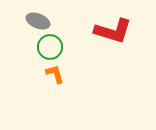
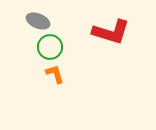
red L-shape: moved 2 px left, 1 px down
